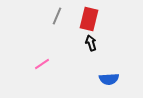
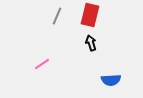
red rectangle: moved 1 px right, 4 px up
blue semicircle: moved 2 px right, 1 px down
